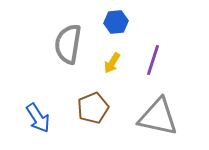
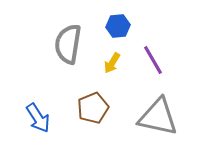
blue hexagon: moved 2 px right, 4 px down
purple line: rotated 48 degrees counterclockwise
